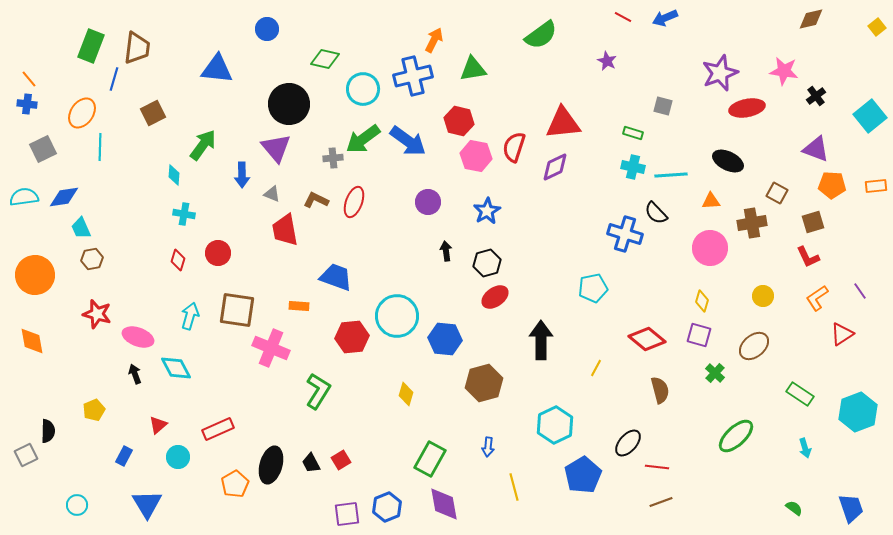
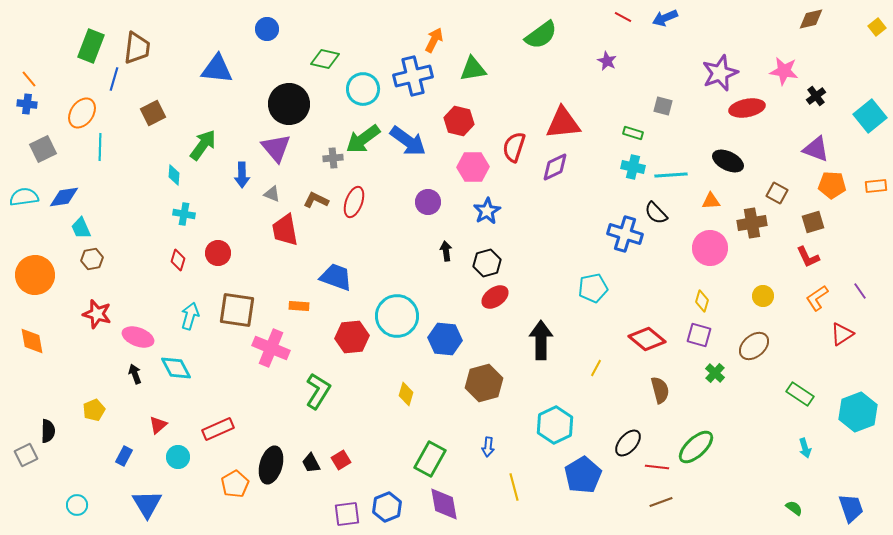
pink hexagon at (476, 156): moved 3 px left, 11 px down; rotated 12 degrees counterclockwise
green ellipse at (736, 436): moved 40 px left, 11 px down
